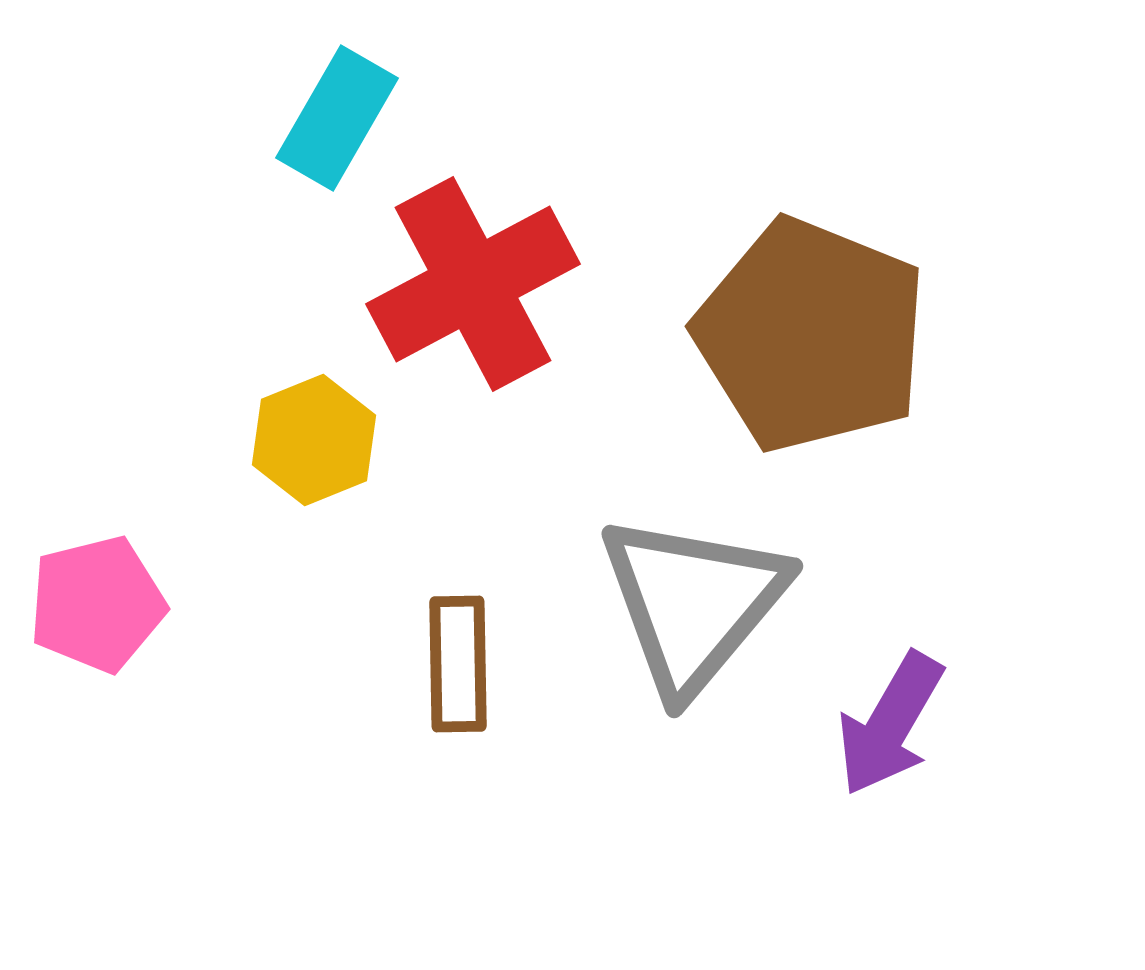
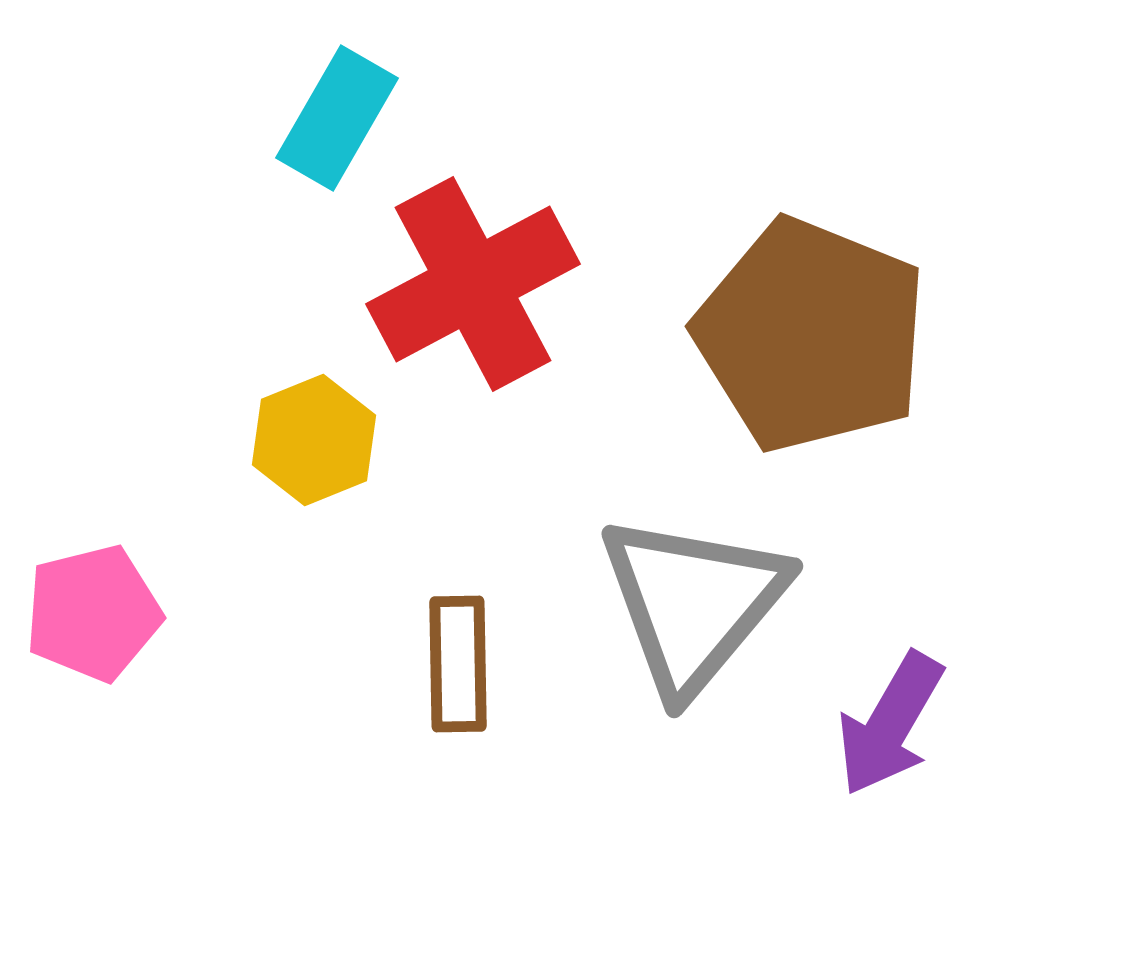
pink pentagon: moved 4 px left, 9 px down
